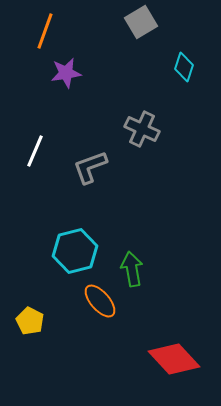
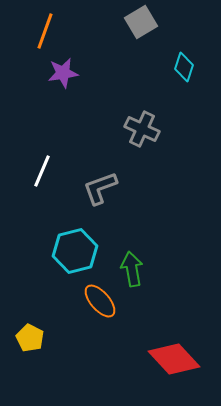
purple star: moved 3 px left
white line: moved 7 px right, 20 px down
gray L-shape: moved 10 px right, 21 px down
yellow pentagon: moved 17 px down
